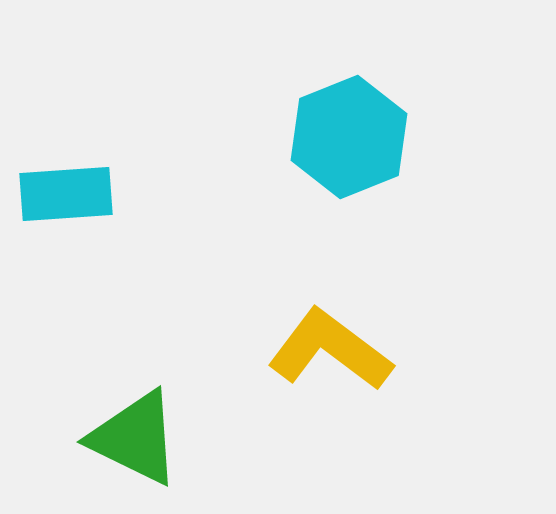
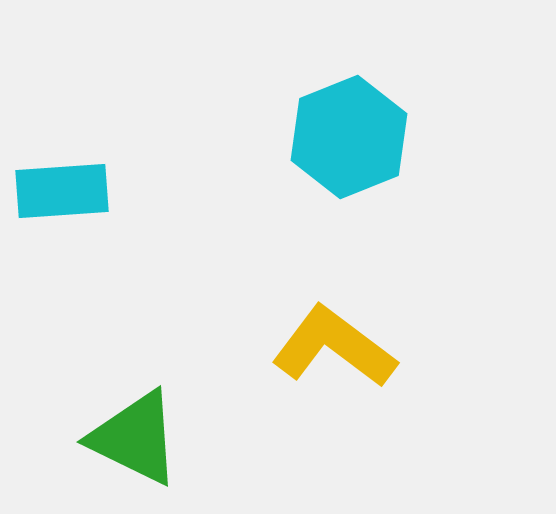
cyan rectangle: moved 4 px left, 3 px up
yellow L-shape: moved 4 px right, 3 px up
